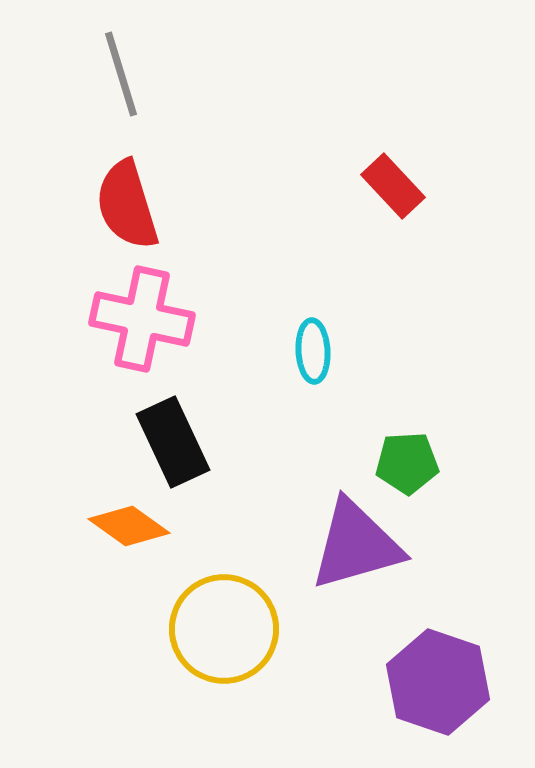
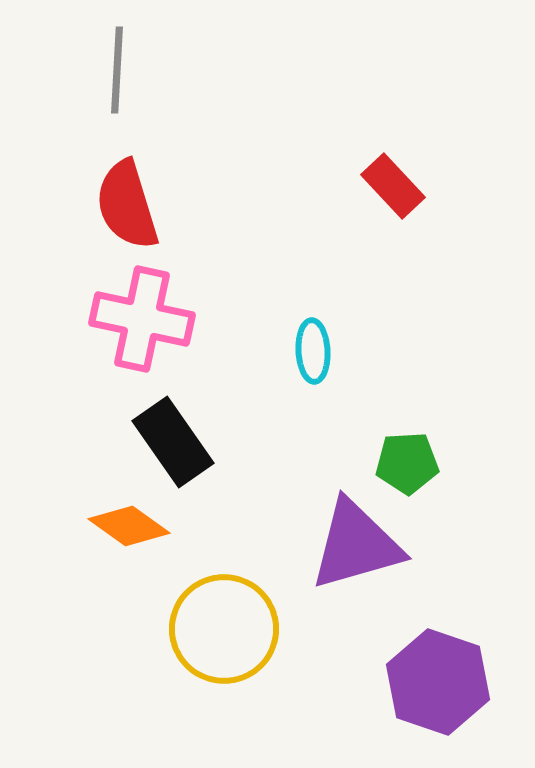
gray line: moved 4 px left, 4 px up; rotated 20 degrees clockwise
black rectangle: rotated 10 degrees counterclockwise
